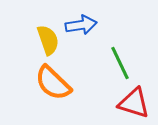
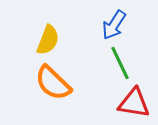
blue arrow: moved 33 px right; rotated 132 degrees clockwise
yellow semicircle: rotated 40 degrees clockwise
red triangle: rotated 8 degrees counterclockwise
